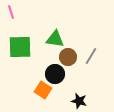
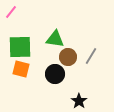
pink line: rotated 56 degrees clockwise
orange square: moved 22 px left, 21 px up; rotated 18 degrees counterclockwise
black star: rotated 21 degrees clockwise
